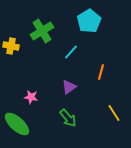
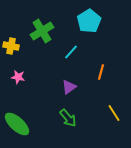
pink star: moved 13 px left, 20 px up
